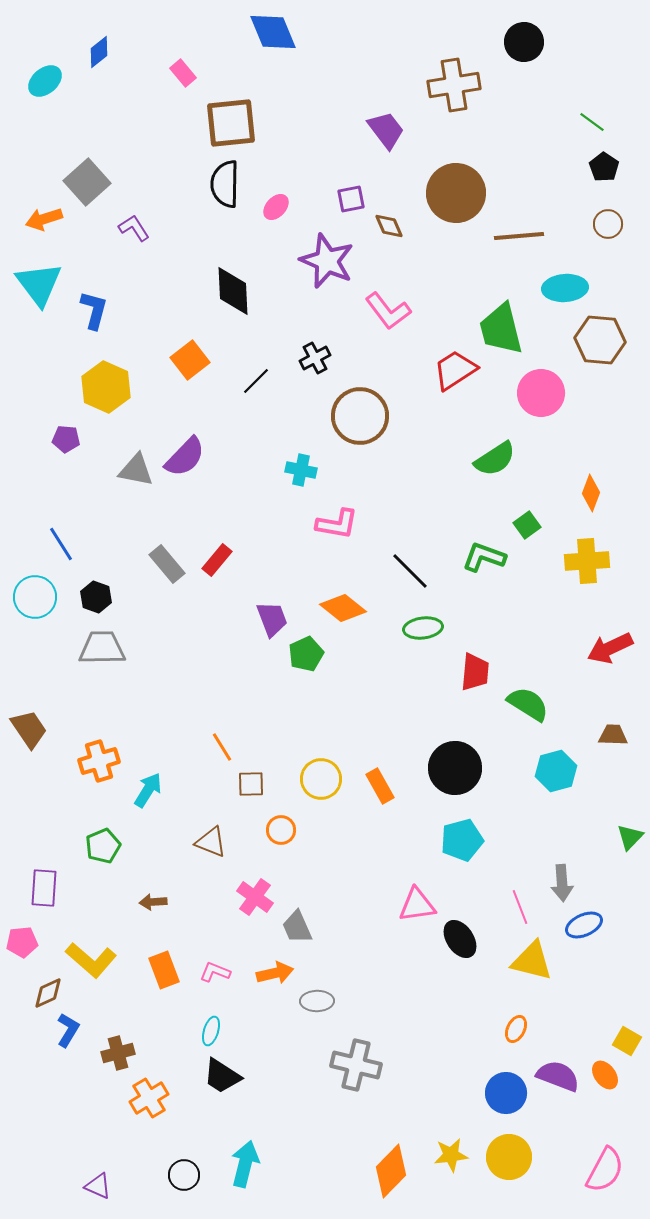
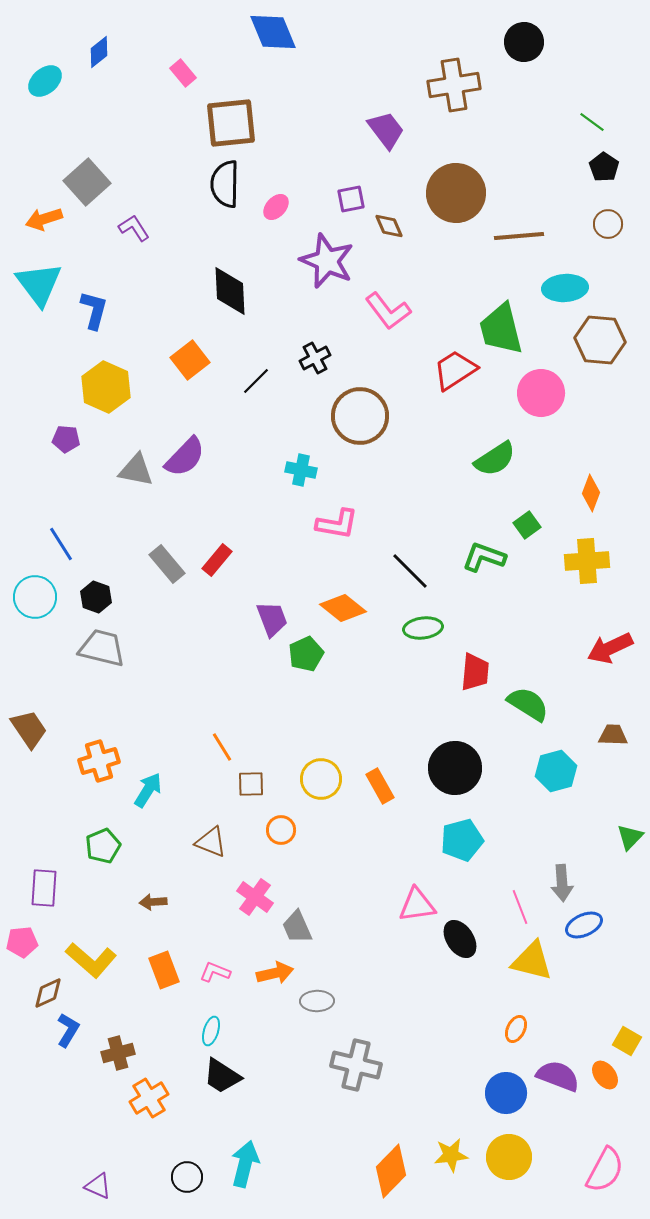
black diamond at (233, 291): moved 3 px left
gray trapezoid at (102, 648): rotated 15 degrees clockwise
black circle at (184, 1175): moved 3 px right, 2 px down
